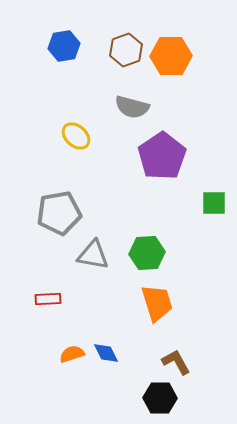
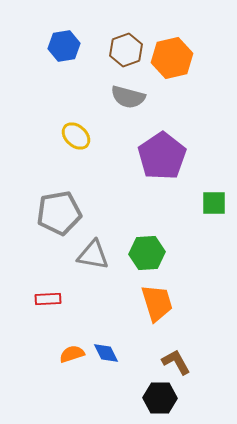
orange hexagon: moved 1 px right, 2 px down; rotated 12 degrees counterclockwise
gray semicircle: moved 4 px left, 10 px up
